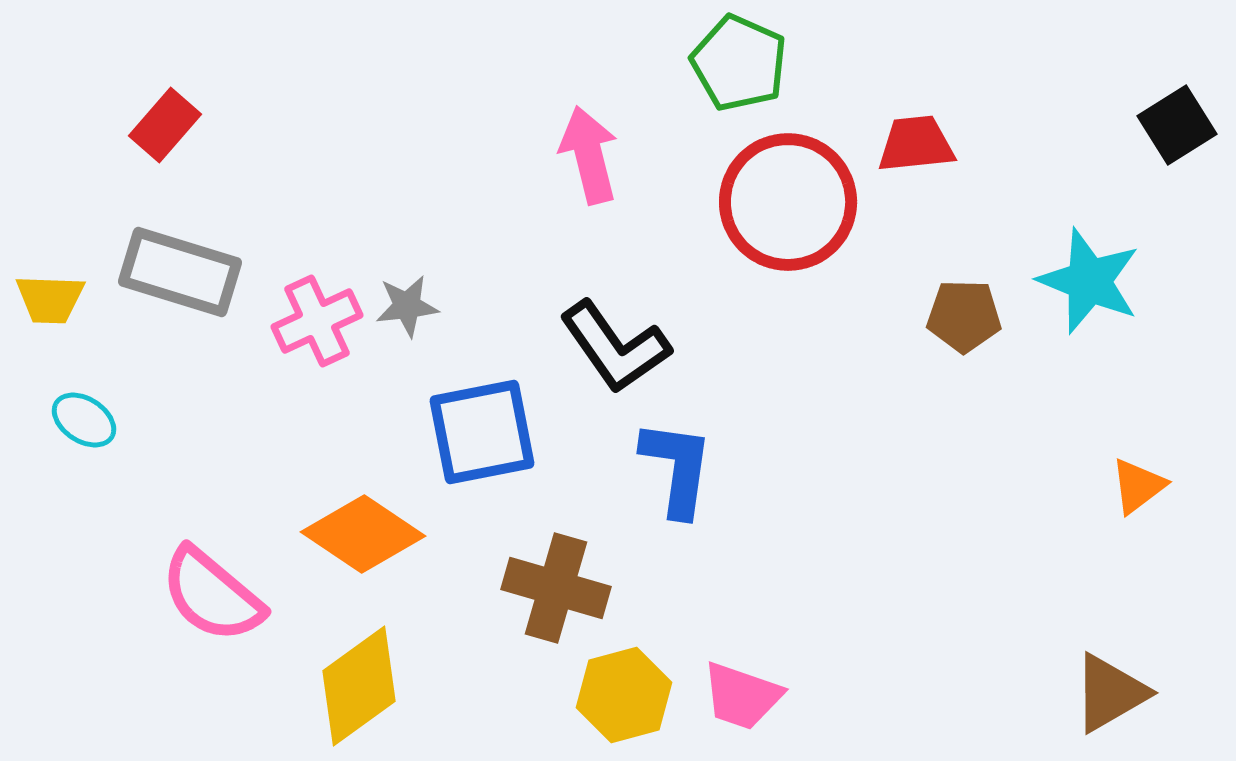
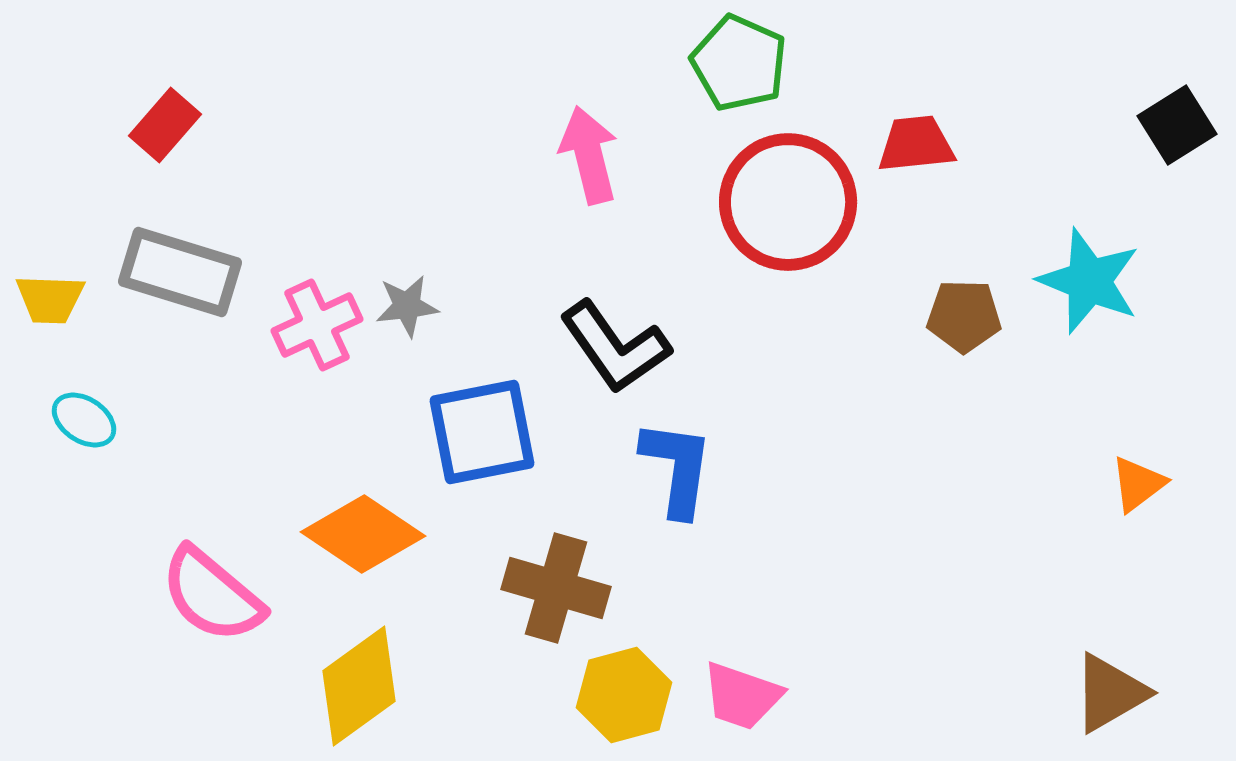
pink cross: moved 4 px down
orange triangle: moved 2 px up
